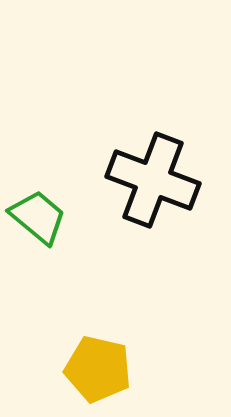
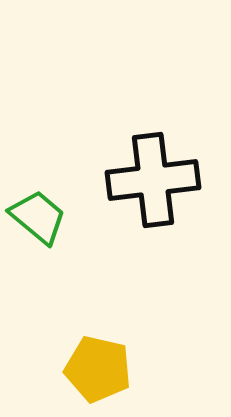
black cross: rotated 28 degrees counterclockwise
